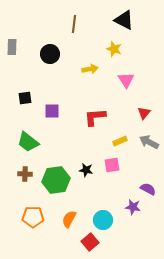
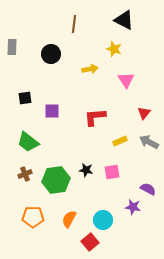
black circle: moved 1 px right
pink square: moved 7 px down
brown cross: rotated 24 degrees counterclockwise
